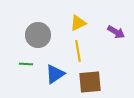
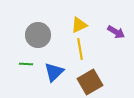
yellow triangle: moved 1 px right, 2 px down
yellow line: moved 2 px right, 2 px up
blue triangle: moved 1 px left, 2 px up; rotated 10 degrees counterclockwise
brown square: rotated 25 degrees counterclockwise
